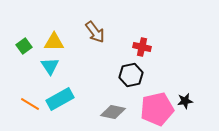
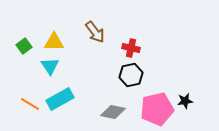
red cross: moved 11 px left, 1 px down
